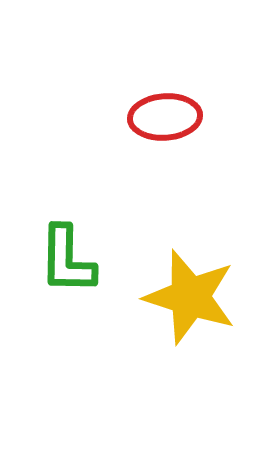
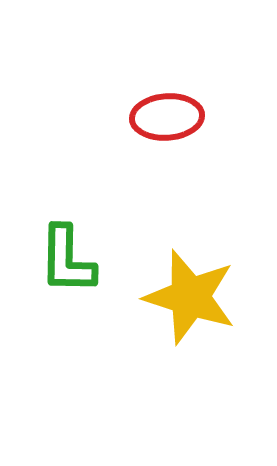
red ellipse: moved 2 px right
